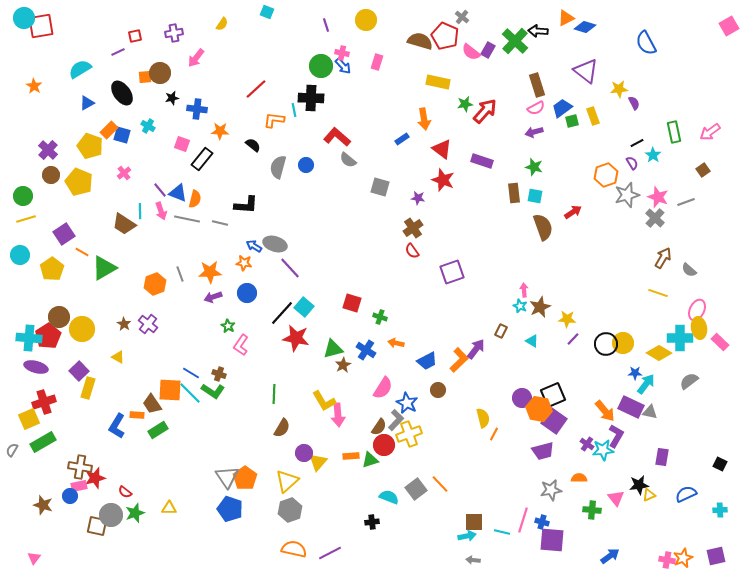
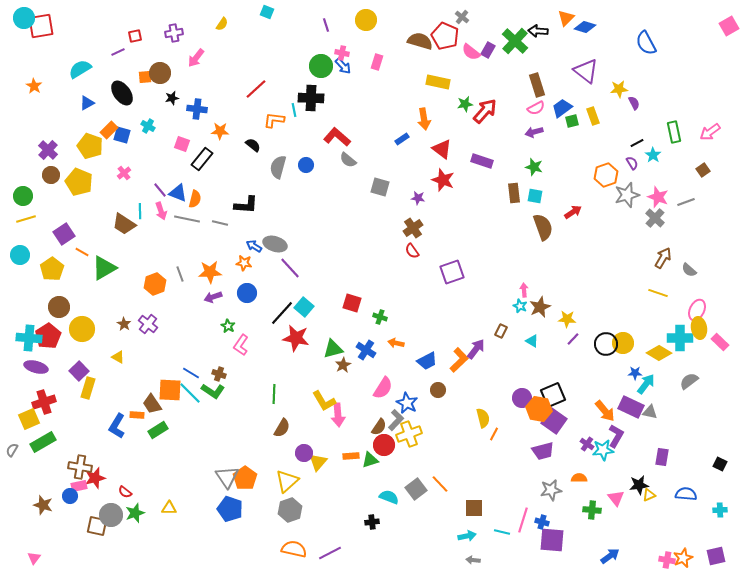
orange triangle at (566, 18): rotated 18 degrees counterclockwise
brown circle at (59, 317): moved 10 px up
blue semicircle at (686, 494): rotated 30 degrees clockwise
brown square at (474, 522): moved 14 px up
